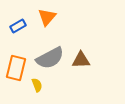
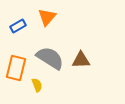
gray semicircle: rotated 120 degrees counterclockwise
